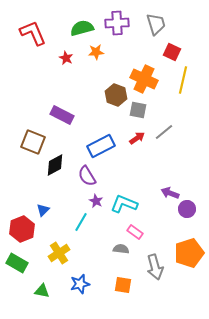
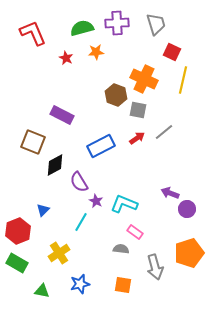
purple semicircle: moved 8 px left, 6 px down
red hexagon: moved 4 px left, 2 px down
